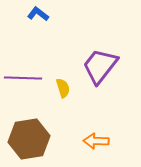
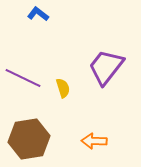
purple trapezoid: moved 6 px right, 1 px down
purple line: rotated 24 degrees clockwise
orange arrow: moved 2 px left
